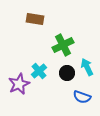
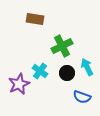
green cross: moved 1 px left, 1 px down
cyan cross: moved 1 px right; rotated 14 degrees counterclockwise
